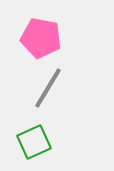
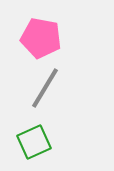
gray line: moved 3 px left
